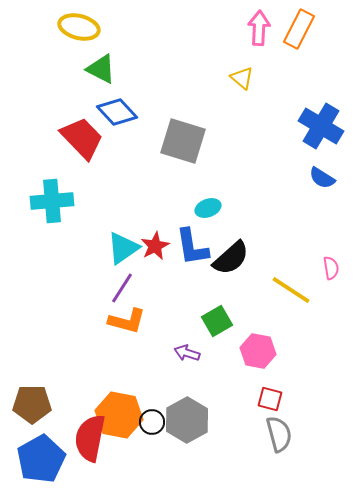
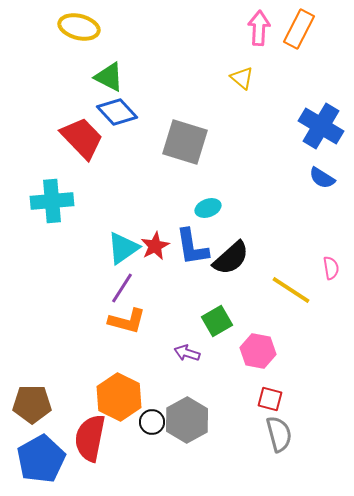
green triangle: moved 8 px right, 8 px down
gray square: moved 2 px right, 1 px down
orange hexagon: moved 18 px up; rotated 15 degrees clockwise
